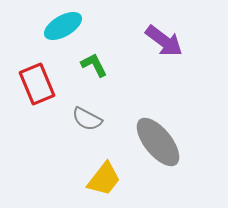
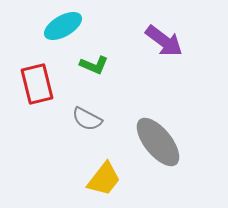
green L-shape: rotated 140 degrees clockwise
red rectangle: rotated 9 degrees clockwise
